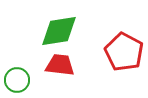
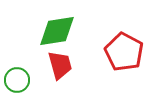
green diamond: moved 2 px left
red trapezoid: rotated 68 degrees clockwise
